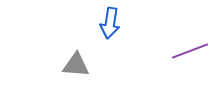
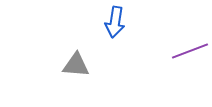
blue arrow: moved 5 px right, 1 px up
